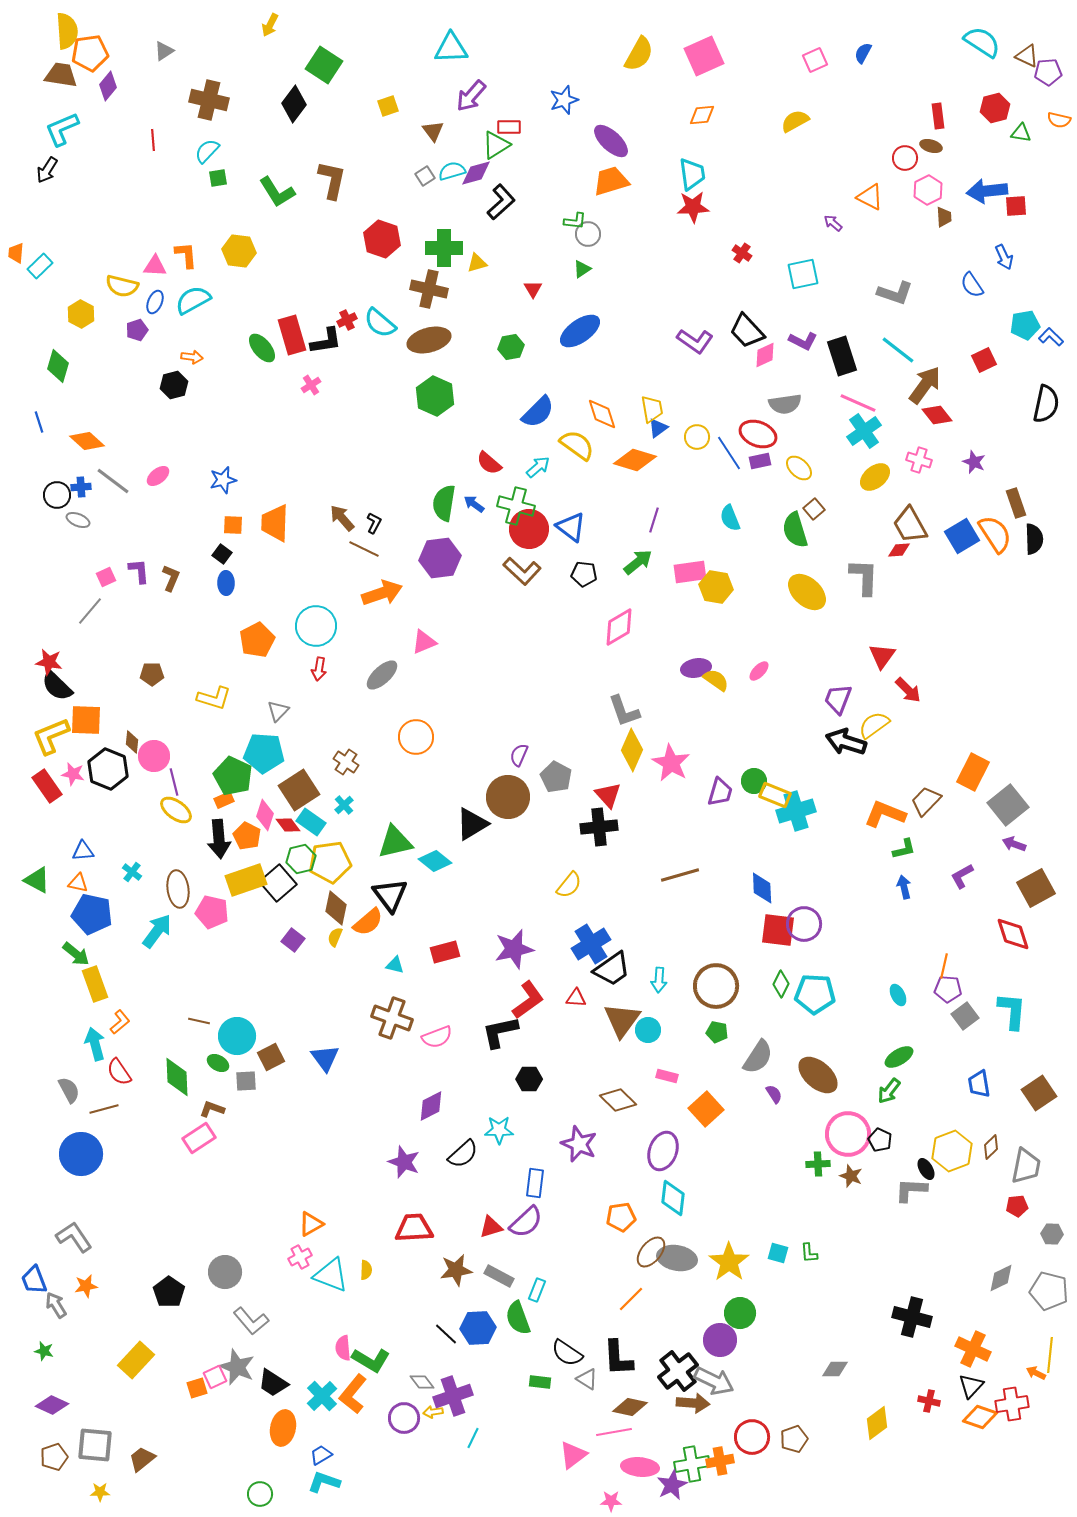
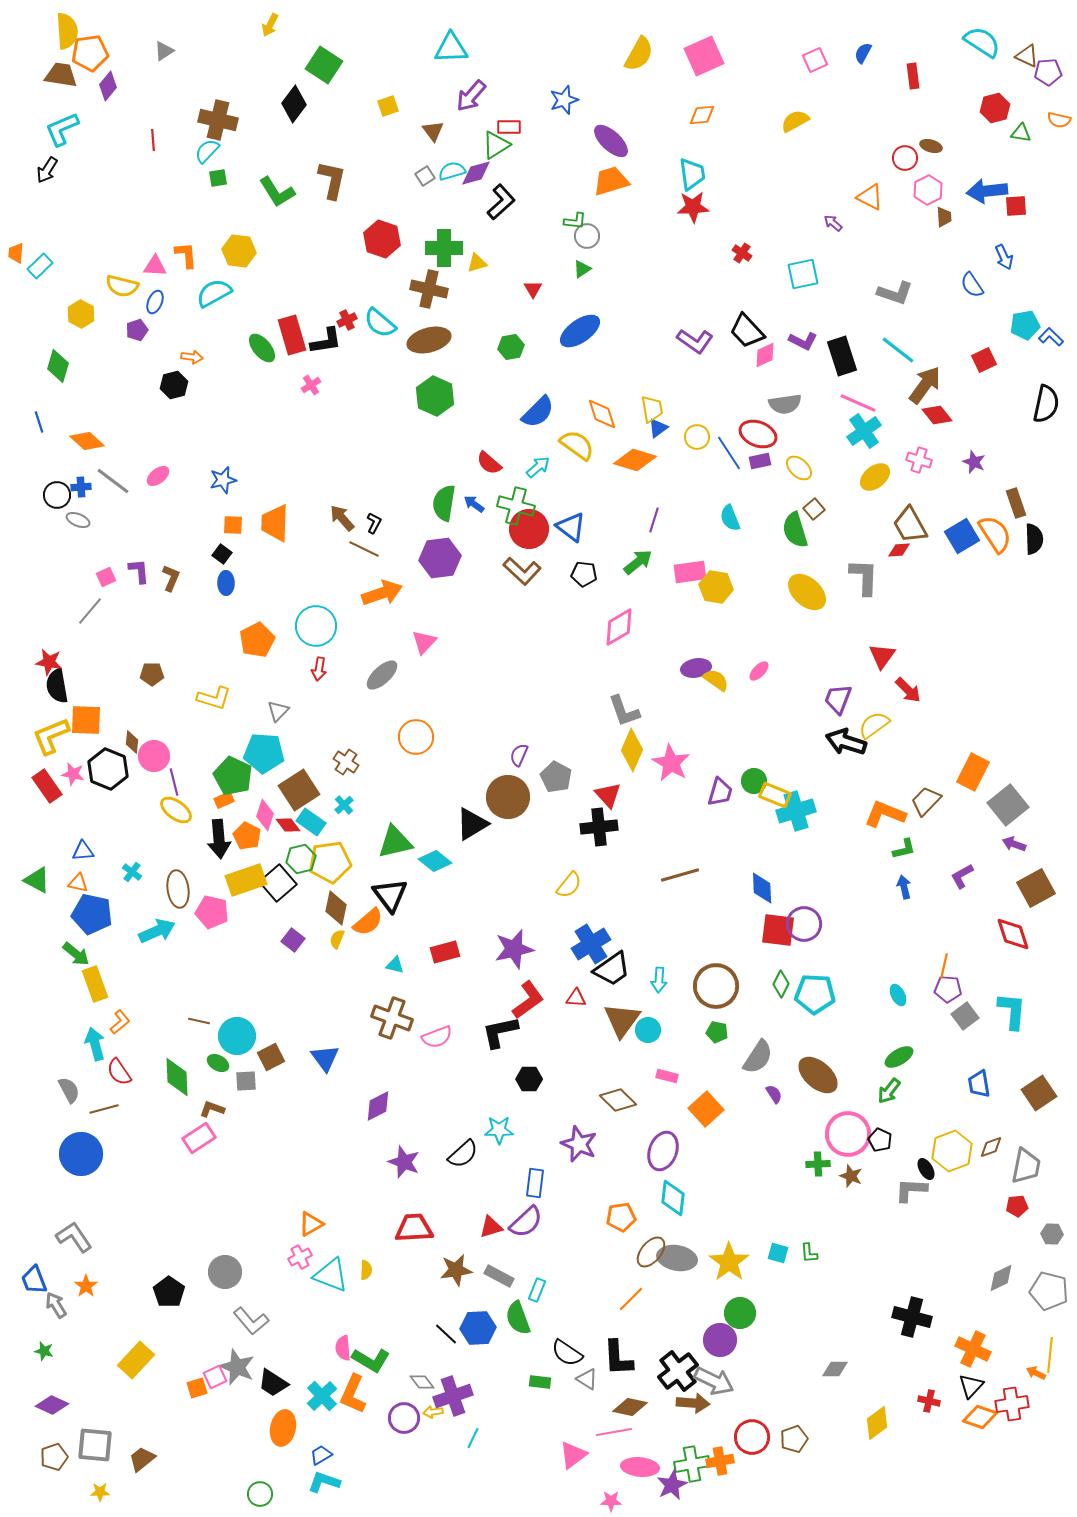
brown cross at (209, 100): moved 9 px right, 20 px down
red rectangle at (938, 116): moved 25 px left, 40 px up
gray circle at (588, 234): moved 1 px left, 2 px down
cyan semicircle at (193, 300): moved 21 px right, 7 px up
pink triangle at (424, 642): rotated 24 degrees counterclockwise
black semicircle at (57, 686): rotated 36 degrees clockwise
cyan arrow at (157, 931): rotated 30 degrees clockwise
yellow semicircle at (335, 937): moved 2 px right, 2 px down
purple diamond at (431, 1106): moved 53 px left
brown diamond at (991, 1147): rotated 25 degrees clockwise
orange star at (86, 1286): rotated 25 degrees counterclockwise
orange L-shape at (353, 1394): rotated 15 degrees counterclockwise
